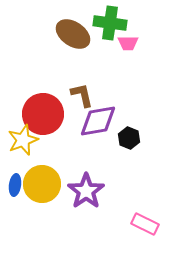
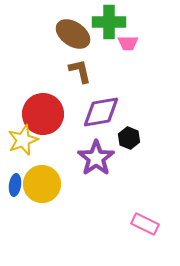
green cross: moved 1 px left, 1 px up; rotated 8 degrees counterclockwise
brown L-shape: moved 2 px left, 24 px up
purple diamond: moved 3 px right, 9 px up
purple star: moved 10 px right, 33 px up
